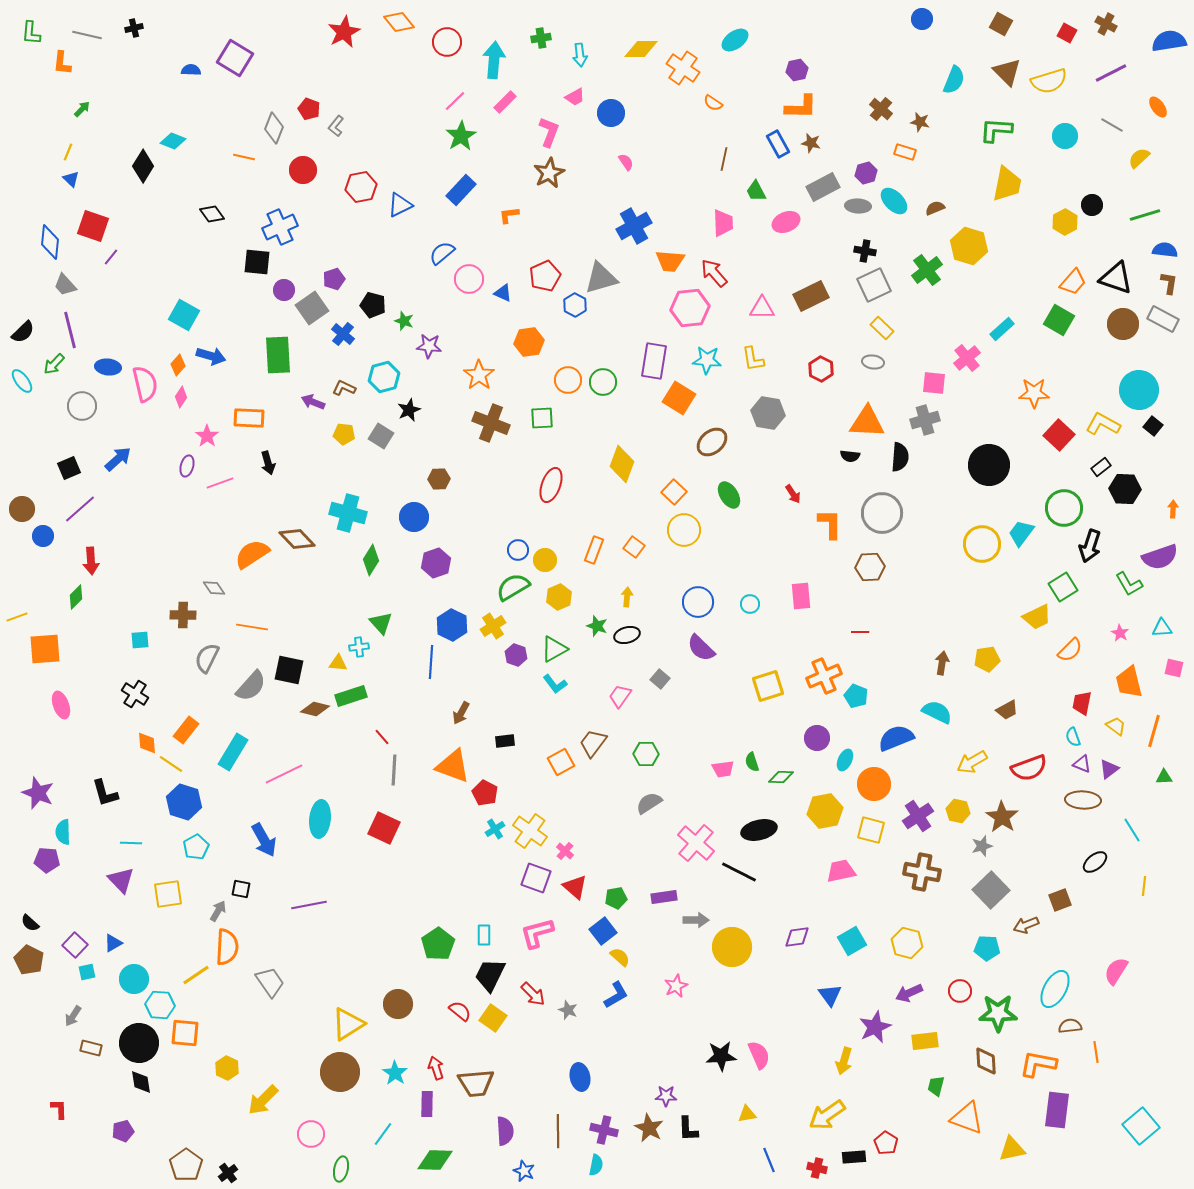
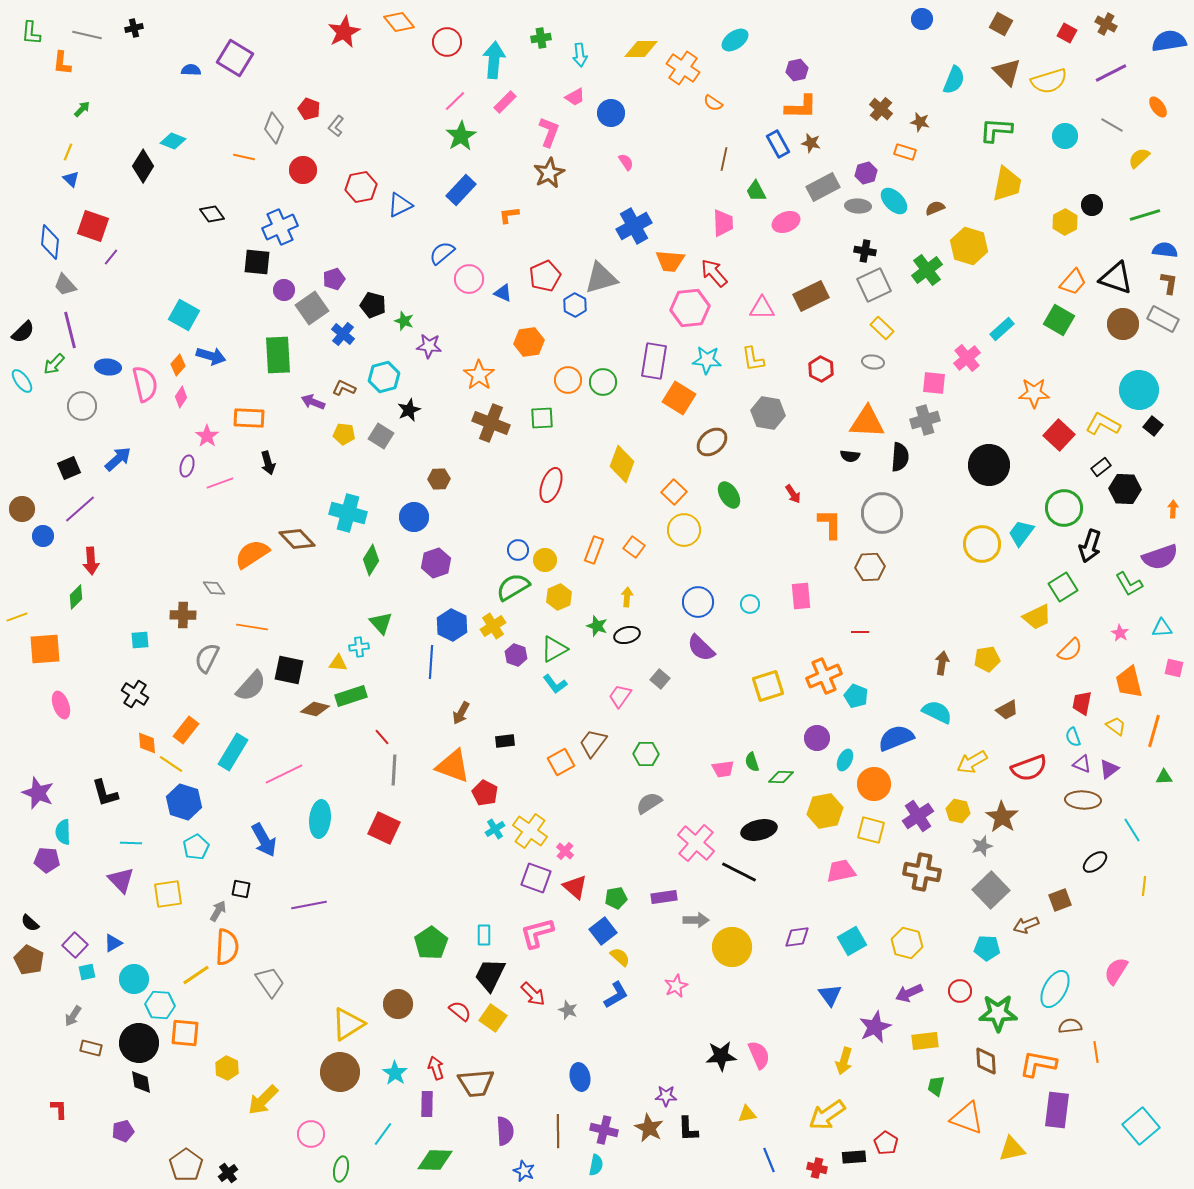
green pentagon at (438, 944): moved 7 px left, 1 px up
